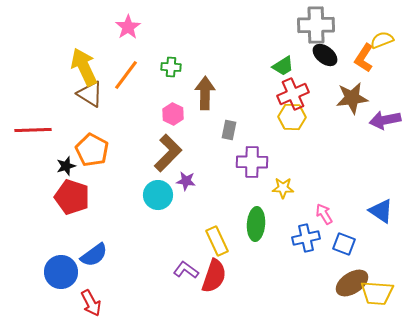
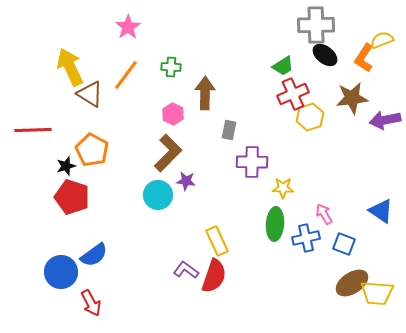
yellow arrow: moved 14 px left
yellow hexagon: moved 18 px right; rotated 20 degrees counterclockwise
green ellipse: moved 19 px right
